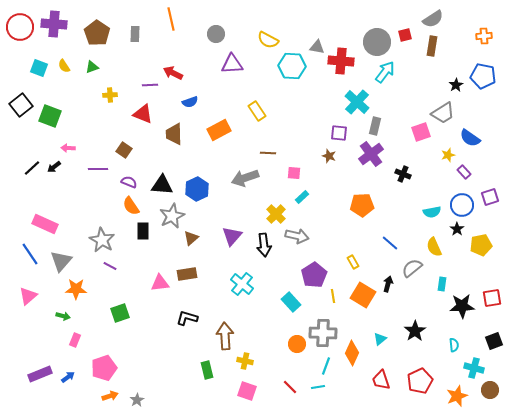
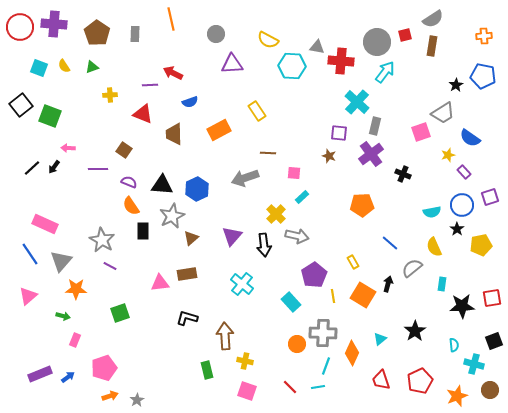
black arrow at (54, 167): rotated 16 degrees counterclockwise
cyan cross at (474, 368): moved 4 px up
